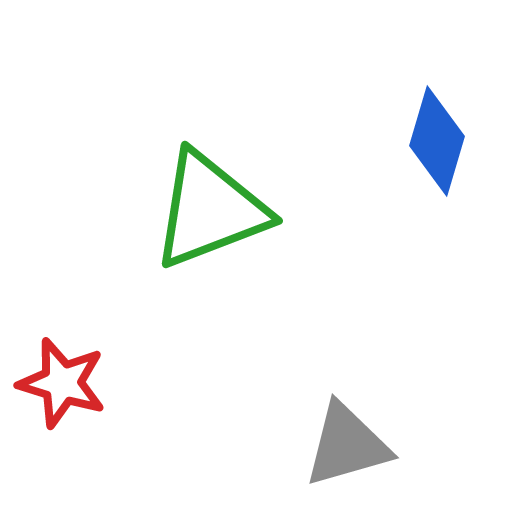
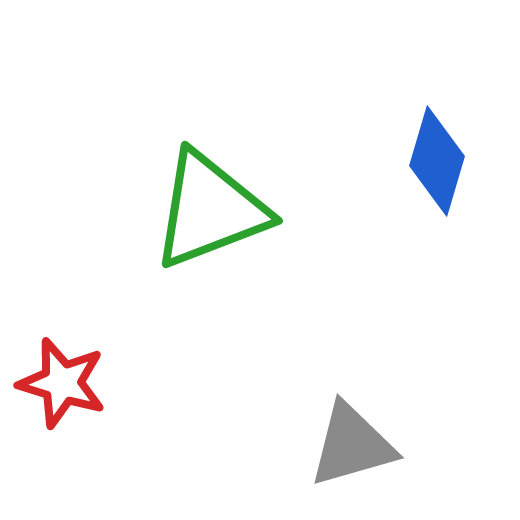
blue diamond: moved 20 px down
gray triangle: moved 5 px right
